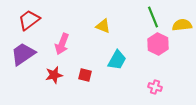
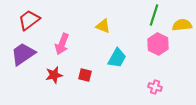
green line: moved 1 px right, 2 px up; rotated 40 degrees clockwise
cyan trapezoid: moved 2 px up
